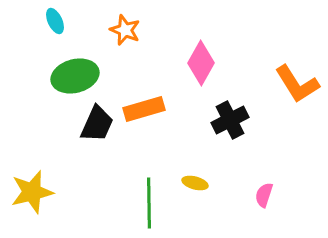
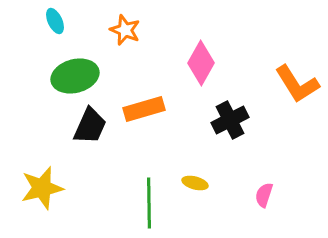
black trapezoid: moved 7 px left, 2 px down
yellow star: moved 10 px right, 4 px up
